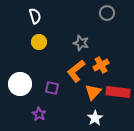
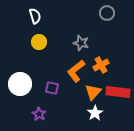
white star: moved 5 px up
